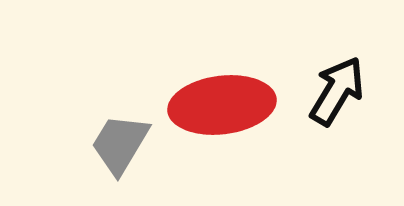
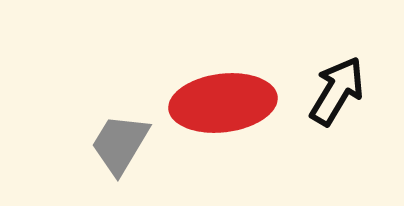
red ellipse: moved 1 px right, 2 px up
